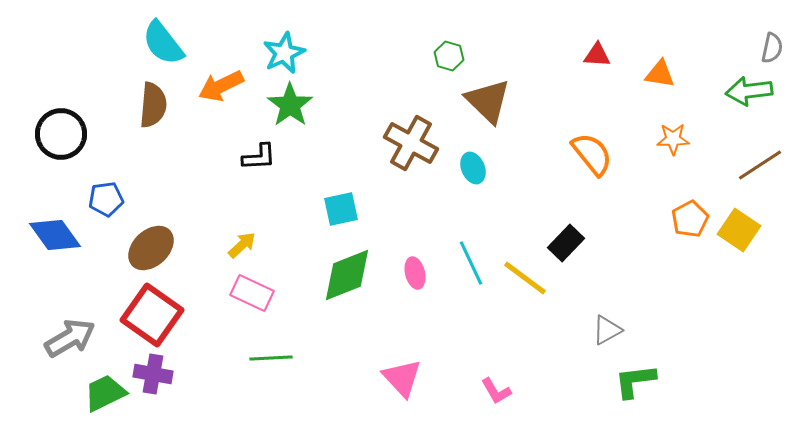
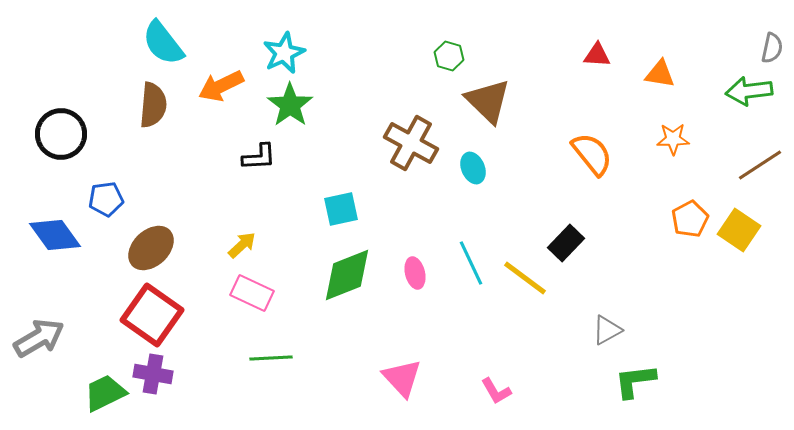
gray arrow: moved 31 px left
